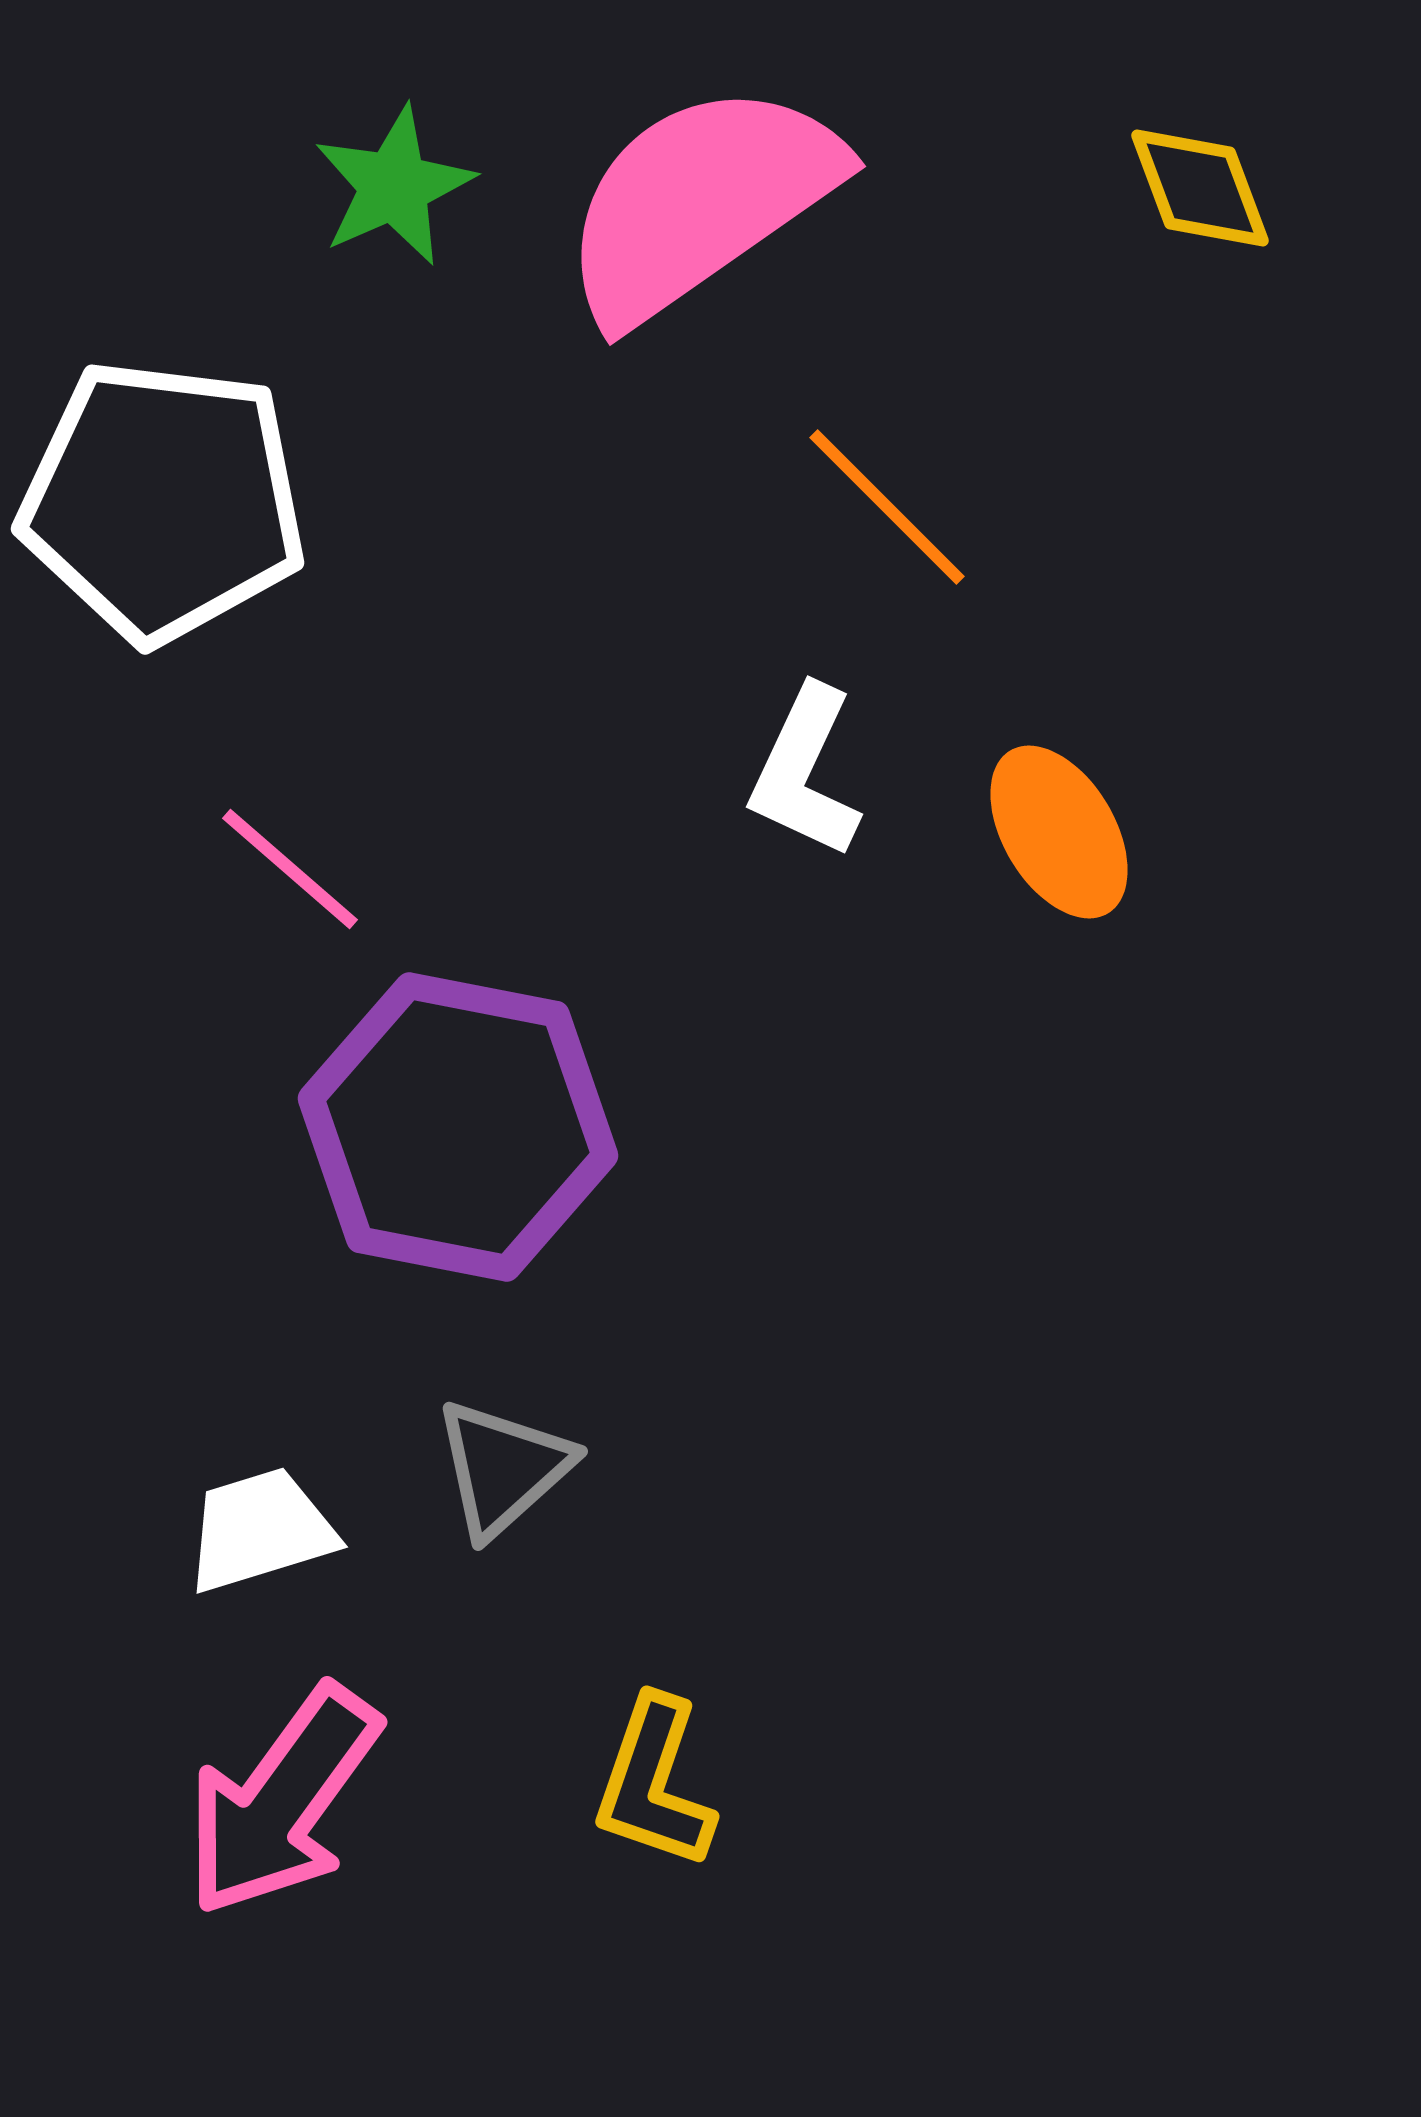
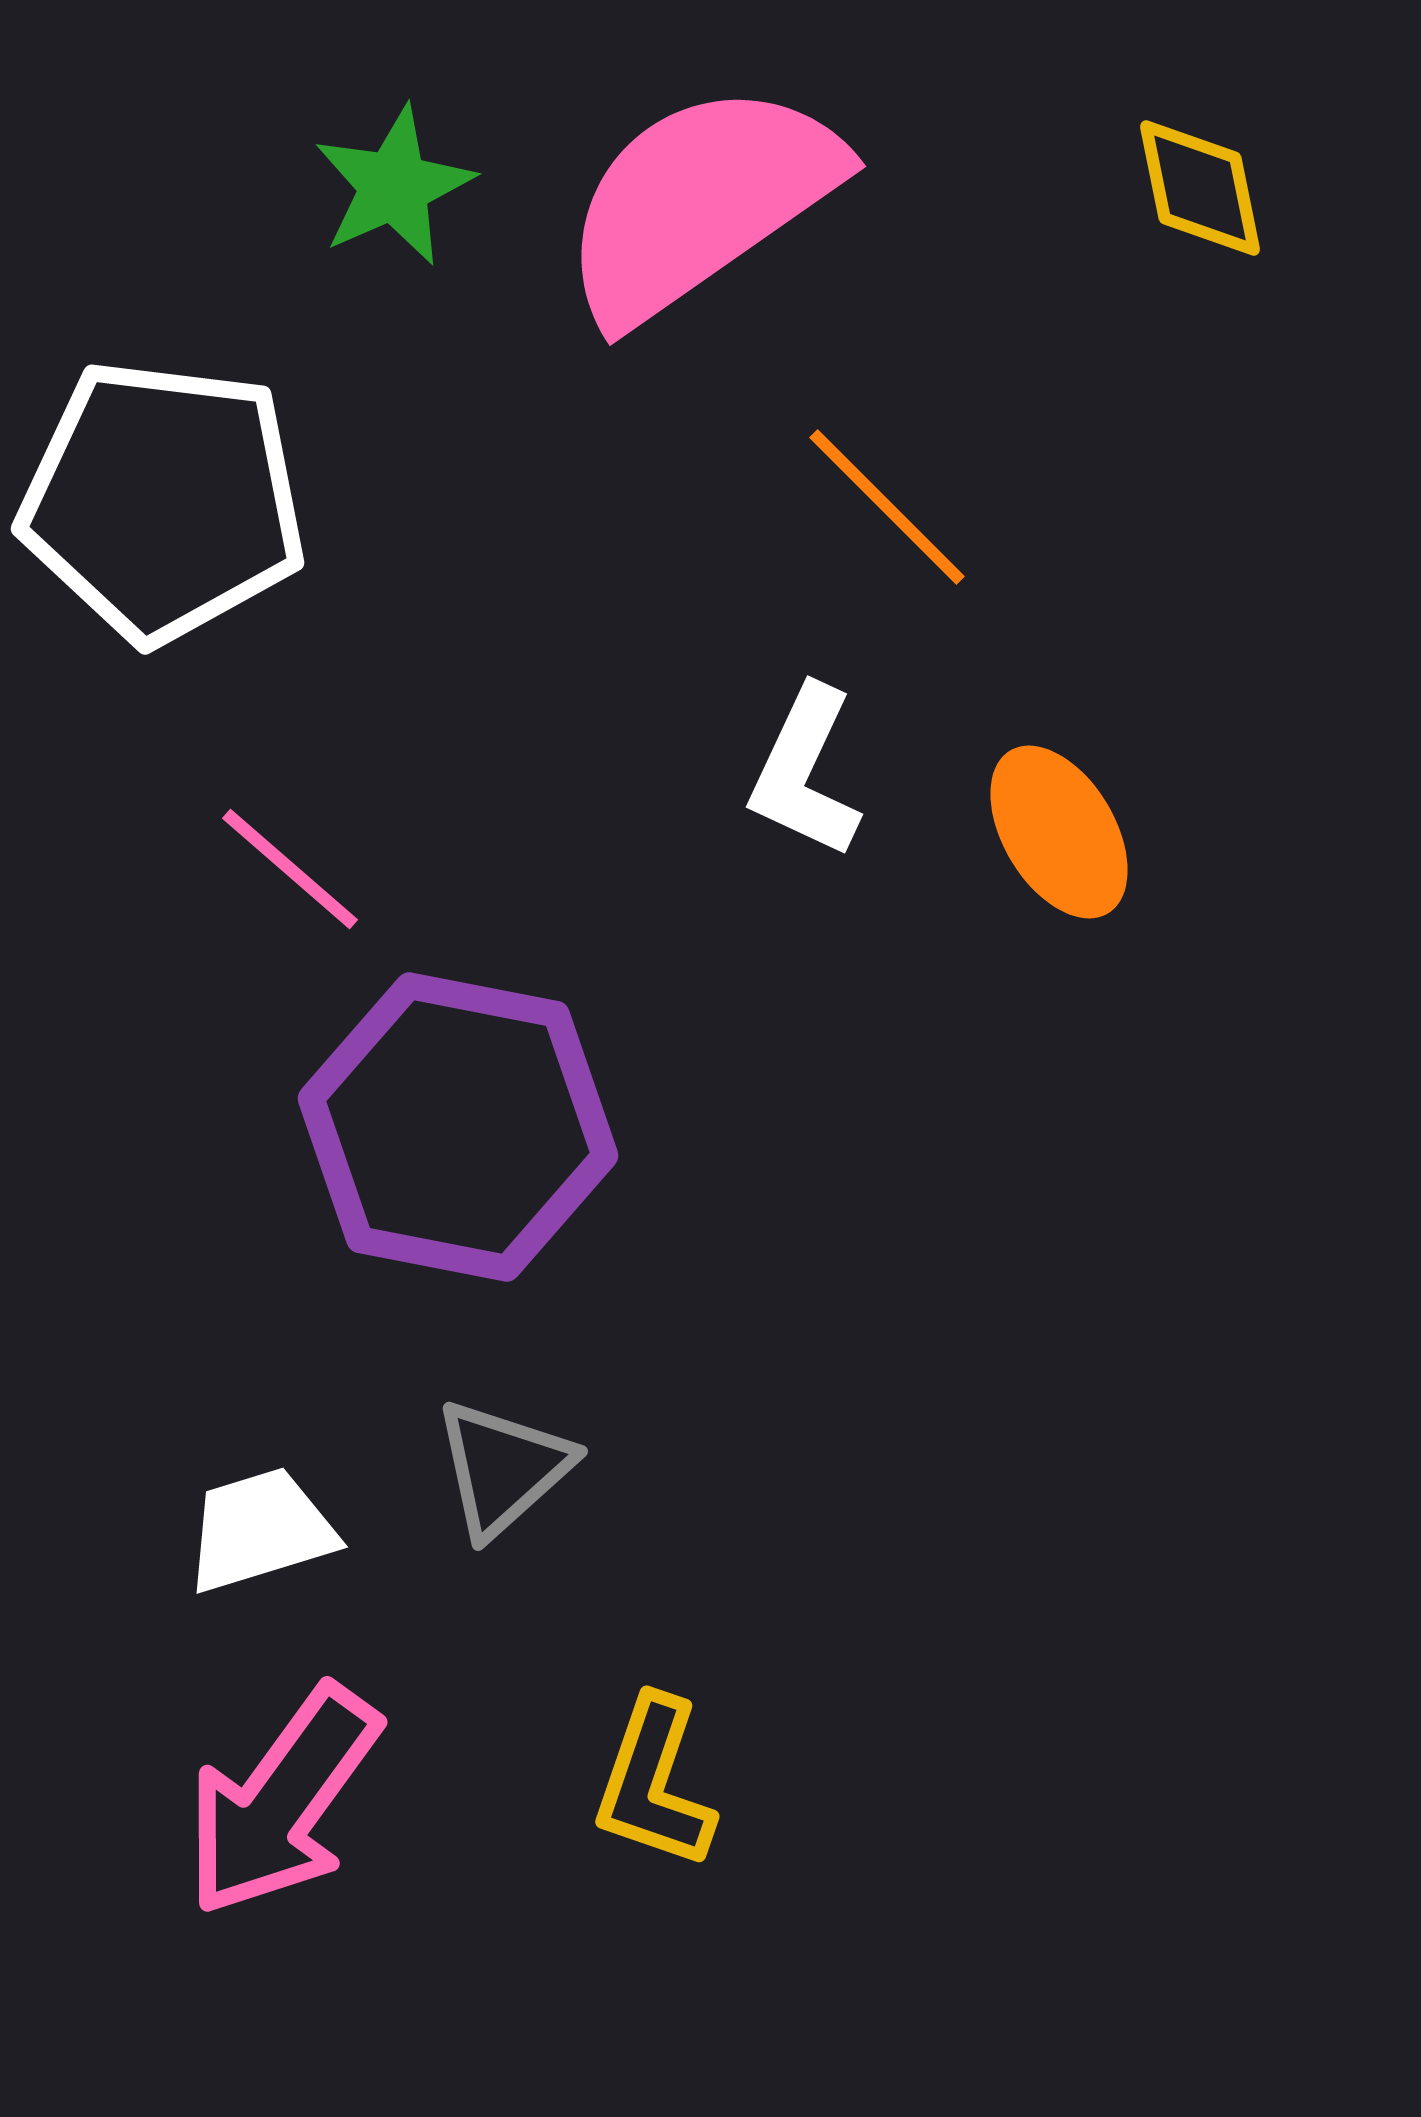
yellow diamond: rotated 9 degrees clockwise
